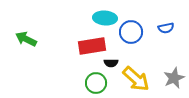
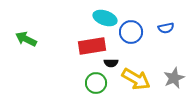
cyan ellipse: rotated 15 degrees clockwise
yellow arrow: rotated 12 degrees counterclockwise
